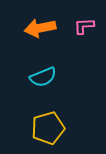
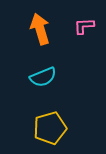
orange arrow: moved 1 px down; rotated 84 degrees clockwise
yellow pentagon: moved 2 px right
